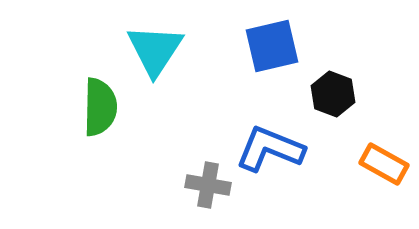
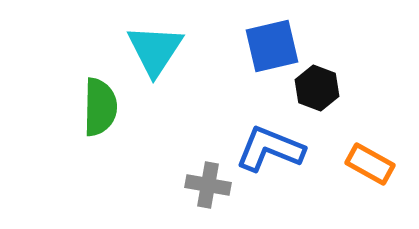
black hexagon: moved 16 px left, 6 px up
orange rectangle: moved 14 px left
